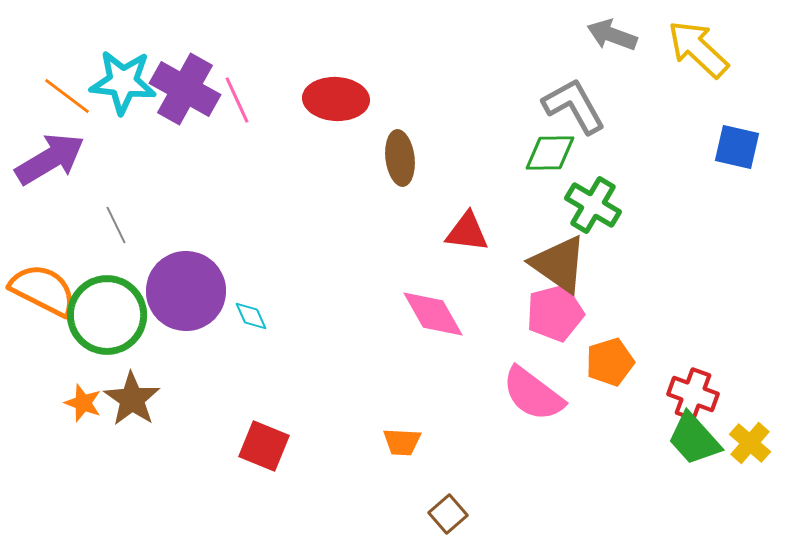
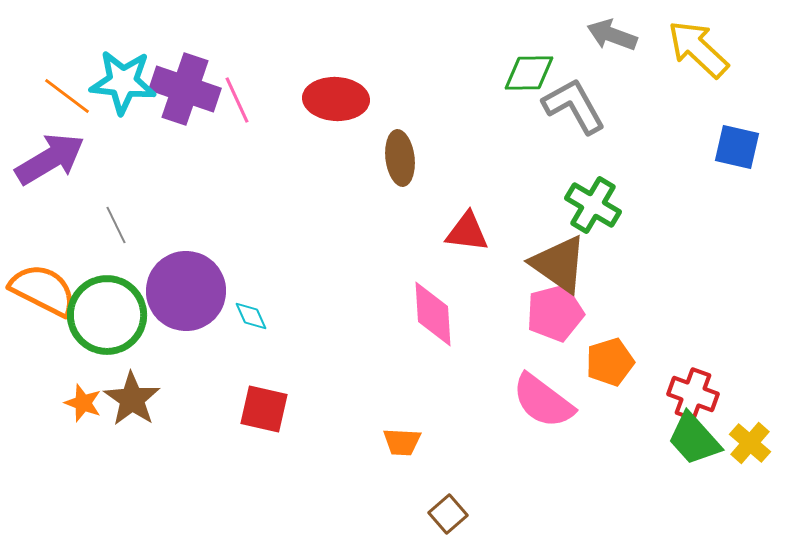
purple cross: rotated 10 degrees counterclockwise
green diamond: moved 21 px left, 80 px up
pink diamond: rotated 26 degrees clockwise
pink semicircle: moved 10 px right, 7 px down
red square: moved 37 px up; rotated 9 degrees counterclockwise
